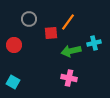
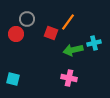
gray circle: moved 2 px left
red square: rotated 24 degrees clockwise
red circle: moved 2 px right, 11 px up
green arrow: moved 2 px right, 1 px up
cyan square: moved 3 px up; rotated 16 degrees counterclockwise
